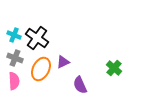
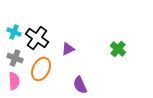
cyan cross: moved 3 px up
purple triangle: moved 5 px right, 13 px up
green cross: moved 4 px right, 19 px up
